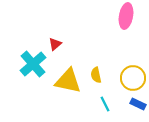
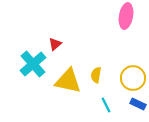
yellow semicircle: rotated 21 degrees clockwise
cyan line: moved 1 px right, 1 px down
